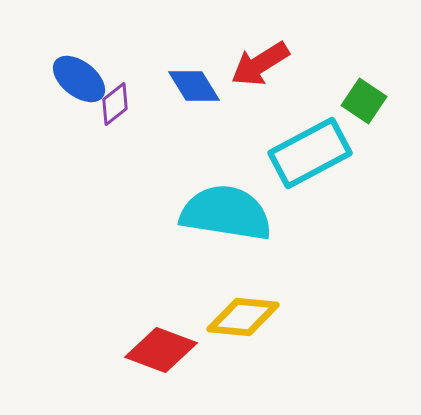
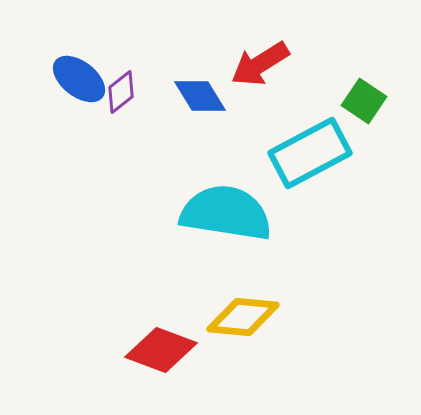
blue diamond: moved 6 px right, 10 px down
purple diamond: moved 6 px right, 12 px up
